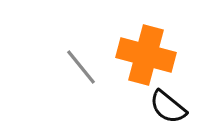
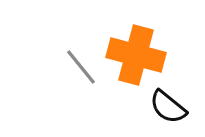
orange cross: moved 10 px left
